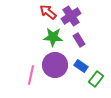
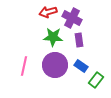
red arrow: rotated 54 degrees counterclockwise
purple cross: moved 1 px right, 2 px down; rotated 30 degrees counterclockwise
purple rectangle: rotated 24 degrees clockwise
pink line: moved 7 px left, 9 px up
green rectangle: moved 1 px down
